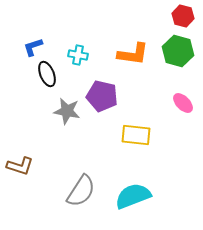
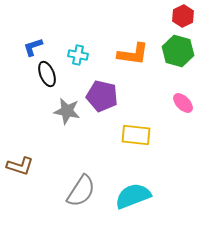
red hexagon: rotated 20 degrees clockwise
